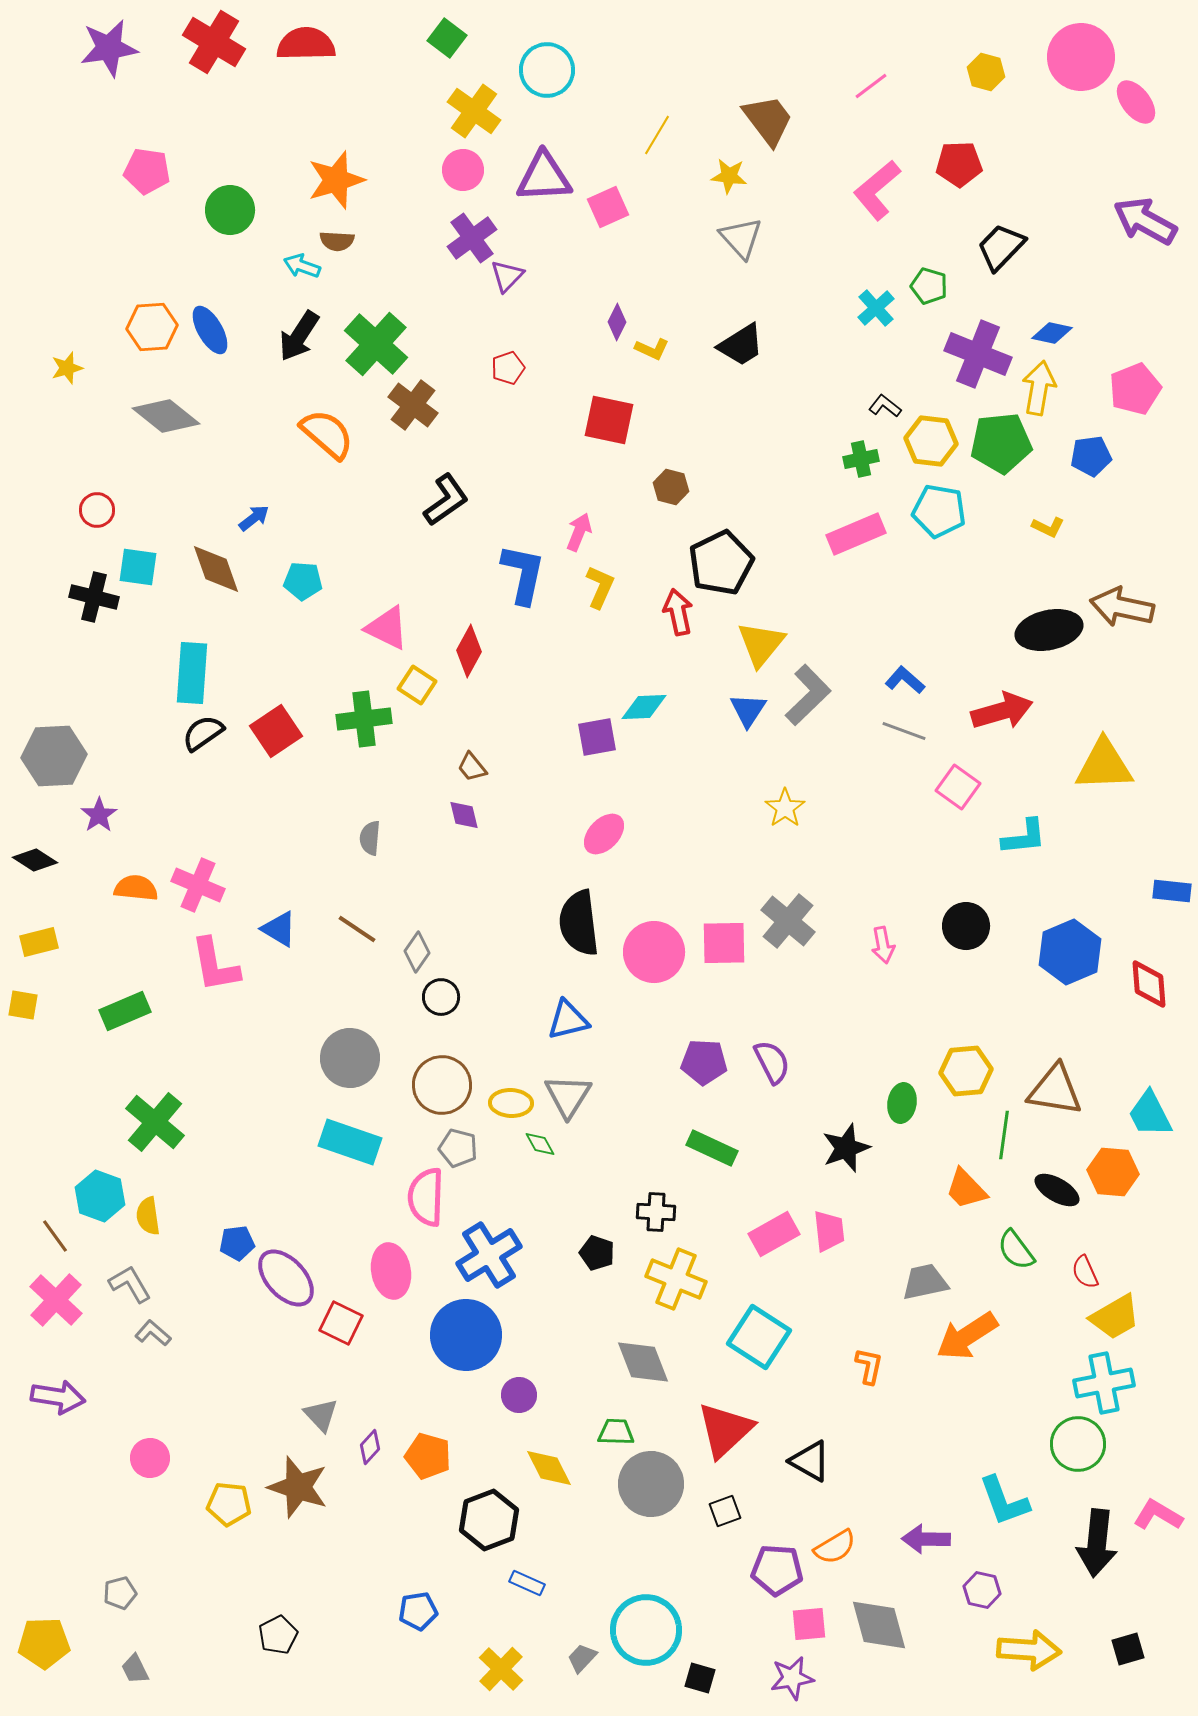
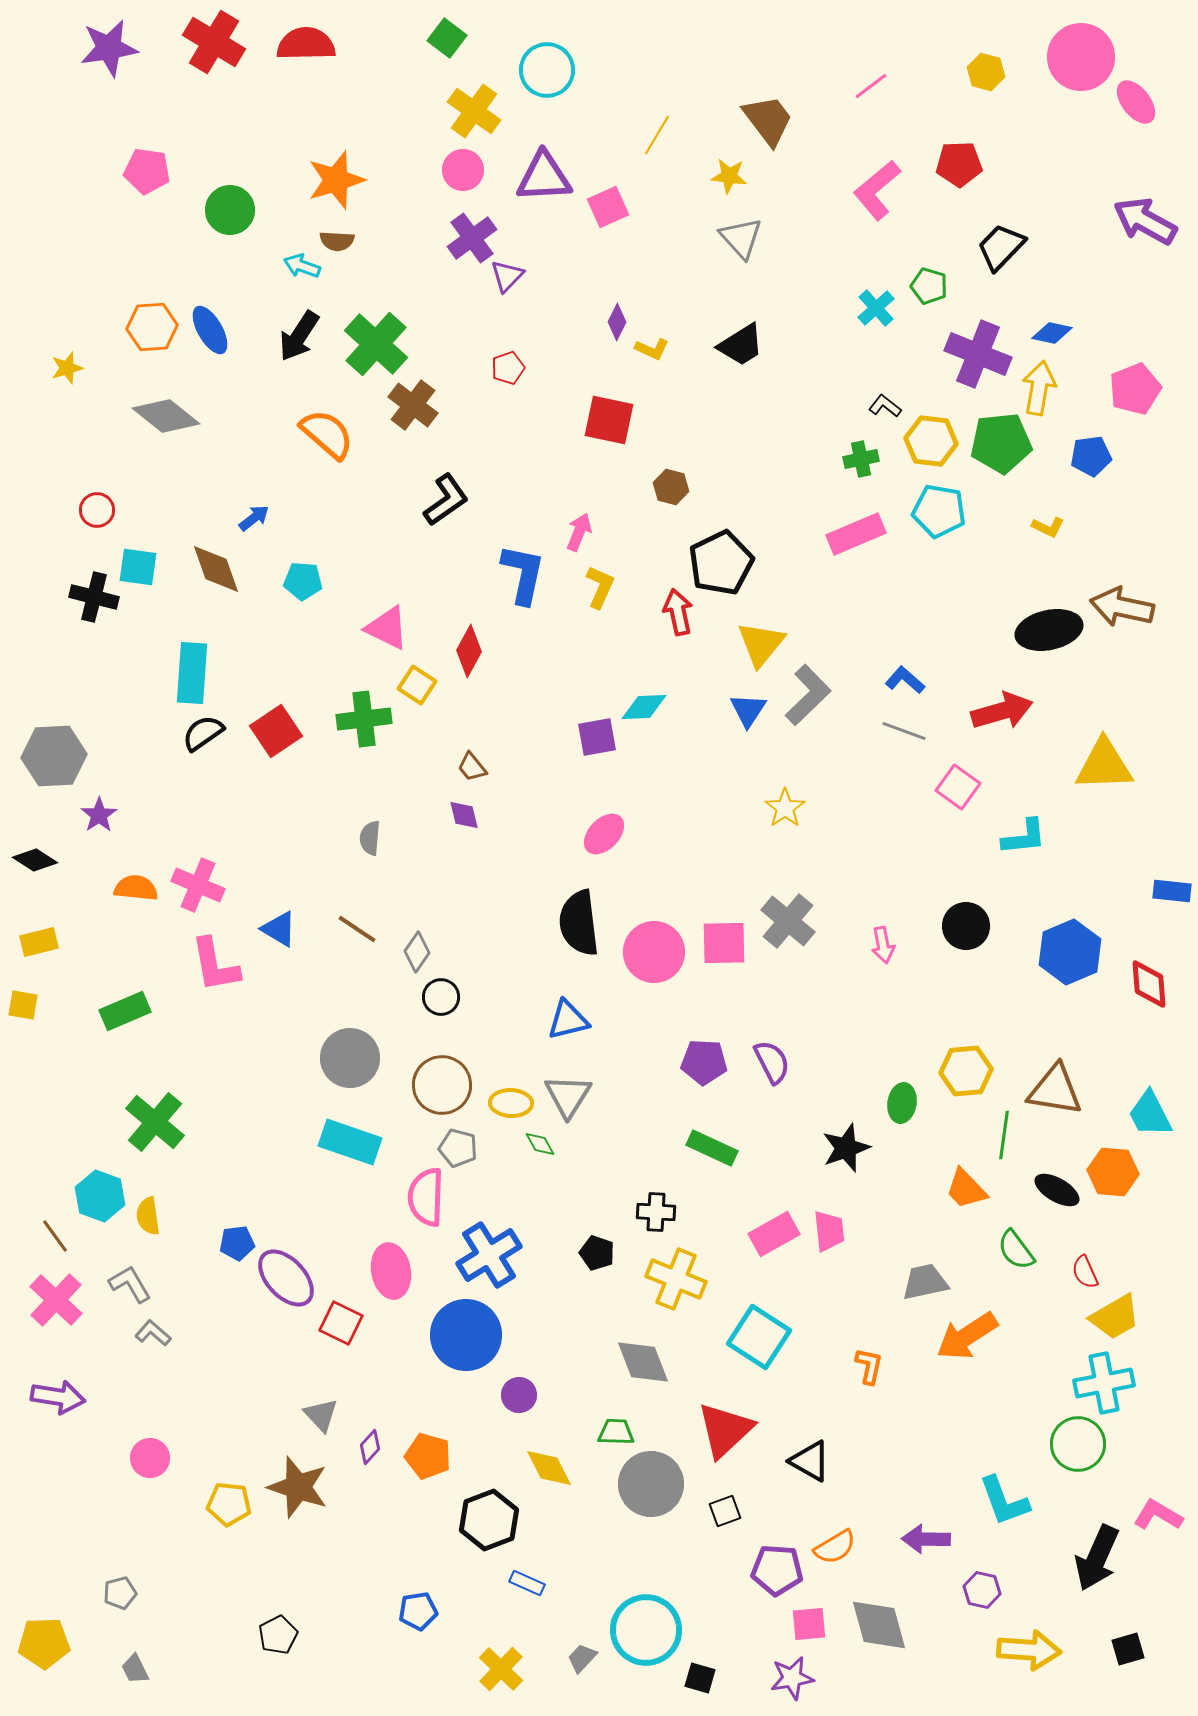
black arrow at (1097, 1543): moved 15 px down; rotated 18 degrees clockwise
